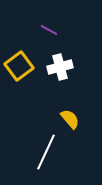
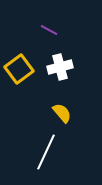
yellow square: moved 3 px down
yellow semicircle: moved 8 px left, 6 px up
